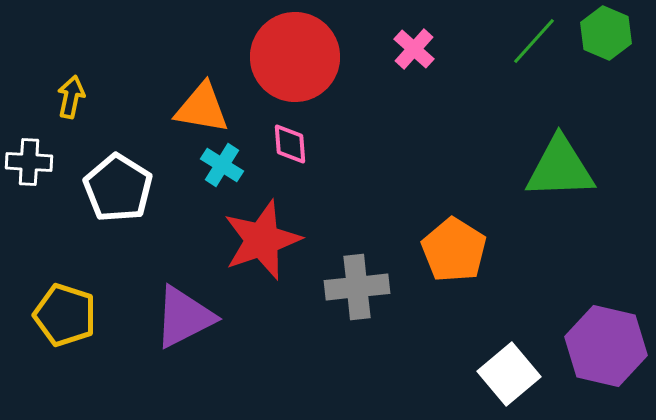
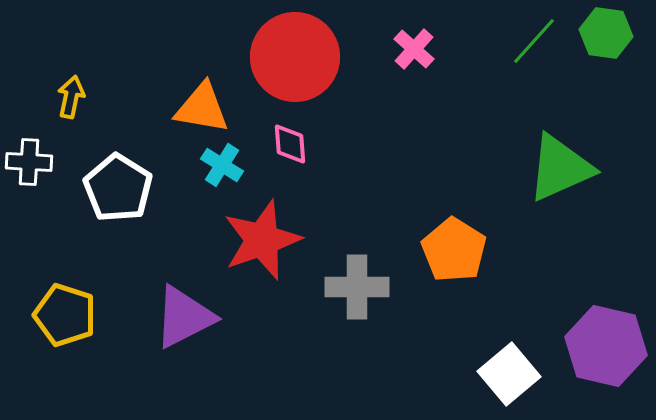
green hexagon: rotated 15 degrees counterclockwise
green triangle: rotated 22 degrees counterclockwise
gray cross: rotated 6 degrees clockwise
